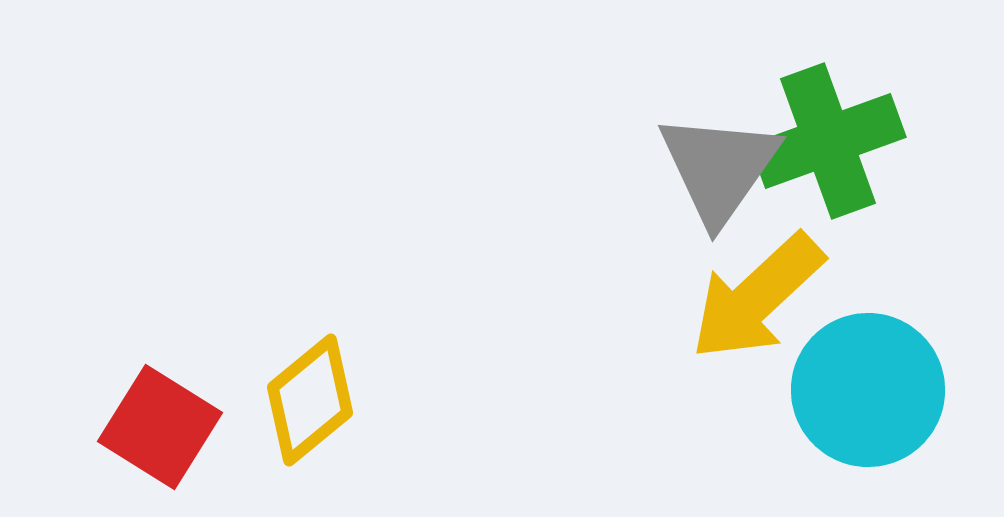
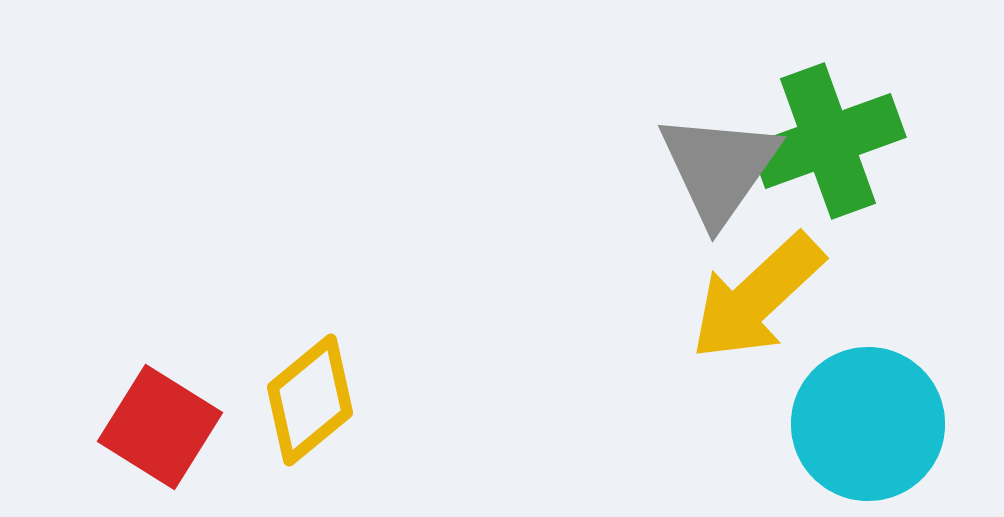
cyan circle: moved 34 px down
